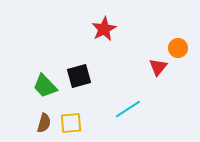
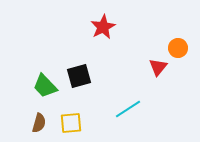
red star: moved 1 px left, 2 px up
brown semicircle: moved 5 px left
